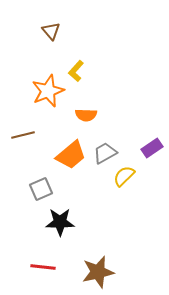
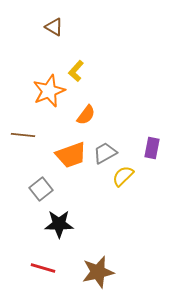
brown triangle: moved 3 px right, 4 px up; rotated 18 degrees counterclockwise
orange star: moved 1 px right
orange semicircle: rotated 55 degrees counterclockwise
brown line: rotated 20 degrees clockwise
purple rectangle: rotated 45 degrees counterclockwise
orange trapezoid: rotated 20 degrees clockwise
yellow semicircle: moved 1 px left
gray square: rotated 15 degrees counterclockwise
black star: moved 1 px left, 2 px down
red line: moved 1 px down; rotated 10 degrees clockwise
